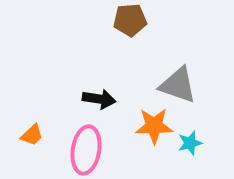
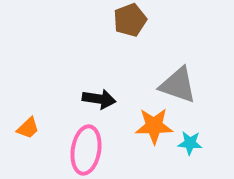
brown pentagon: rotated 16 degrees counterclockwise
orange trapezoid: moved 4 px left, 7 px up
cyan star: rotated 20 degrees clockwise
